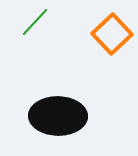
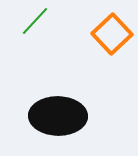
green line: moved 1 px up
